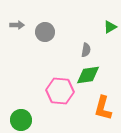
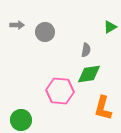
green diamond: moved 1 px right, 1 px up
